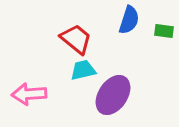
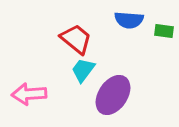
blue semicircle: rotated 76 degrees clockwise
cyan trapezoid: rotated 40 degrees counterclockwise
